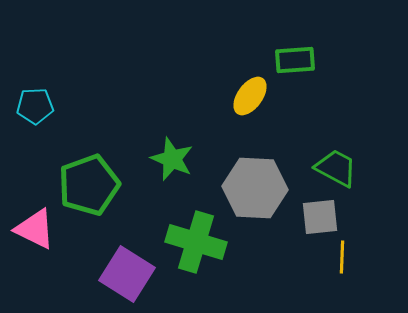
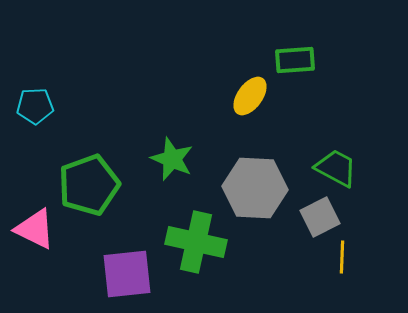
gray square: rotated 21 degrees counterclockwise
green cross: rotated 4 degrees counterclockwise
purple square: rotated 38 degrees counterclockwise
